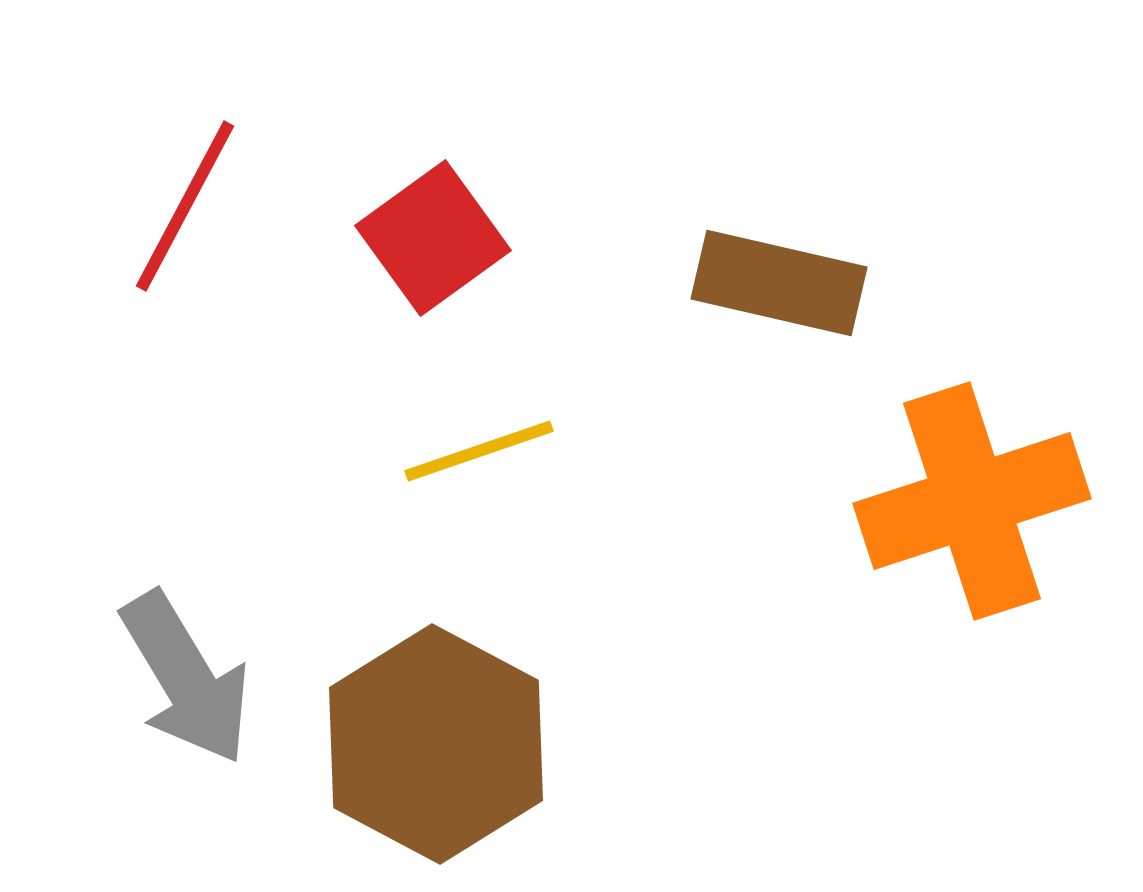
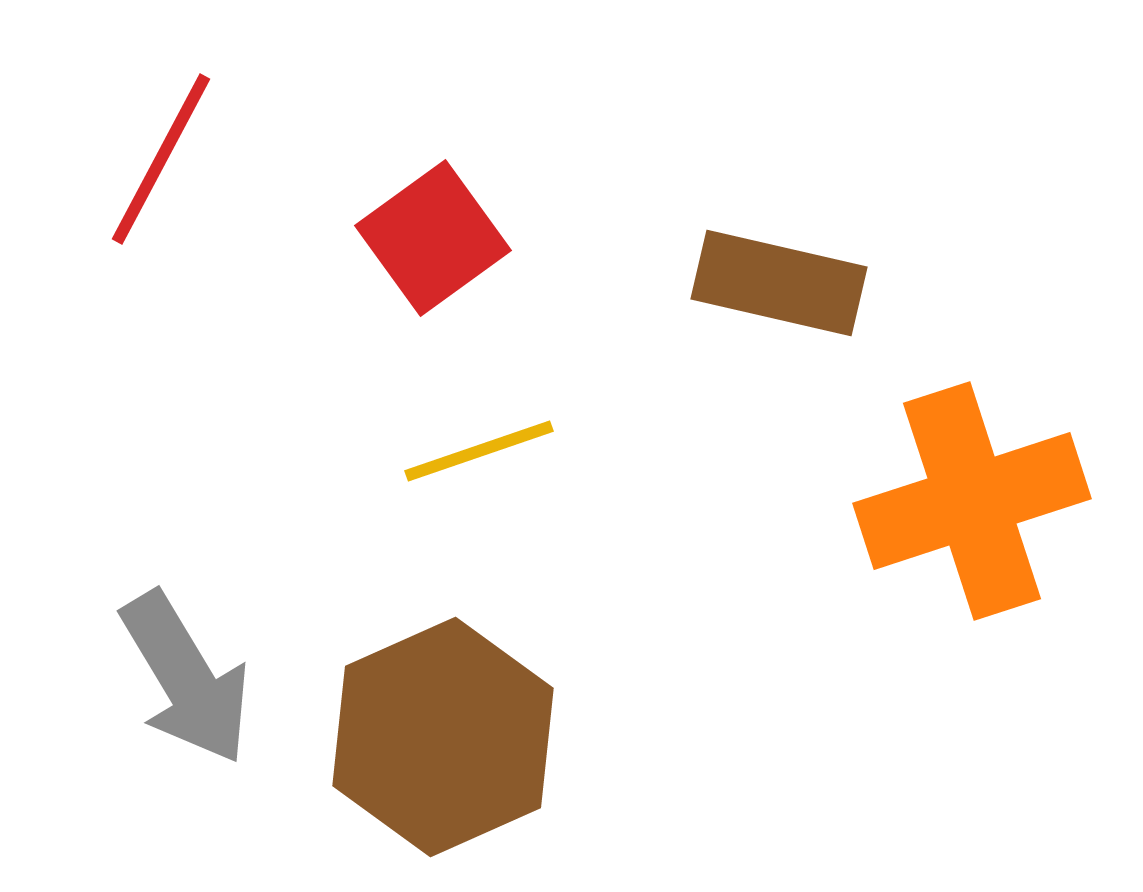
red line: moved 24 px left, 47 px up
brown hexagon: moved 7 px right, 7 px up; rotated 8 degrees clockwise
